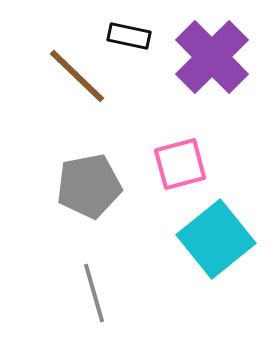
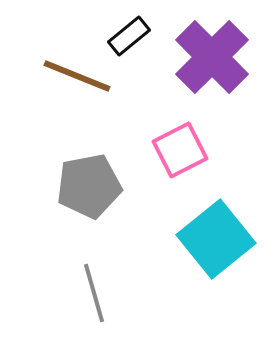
black rectangle: rotated 51 degrees counterclockwise
brown line: rotated 22 degrees counterclockwise
pink square: moved 14 px up; rotated 12 degrees counterclockwise
